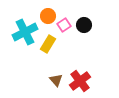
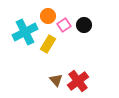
red cross: moved 2 px left
